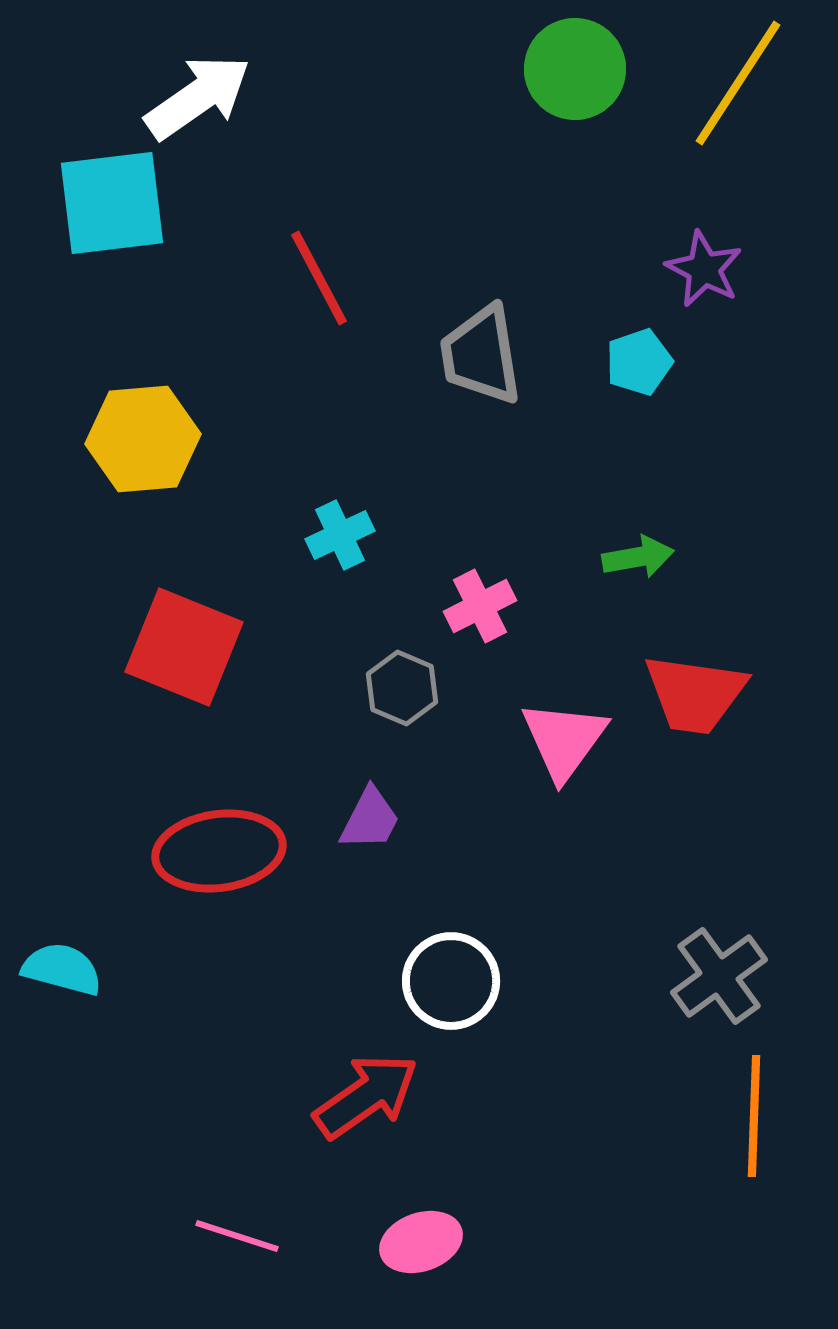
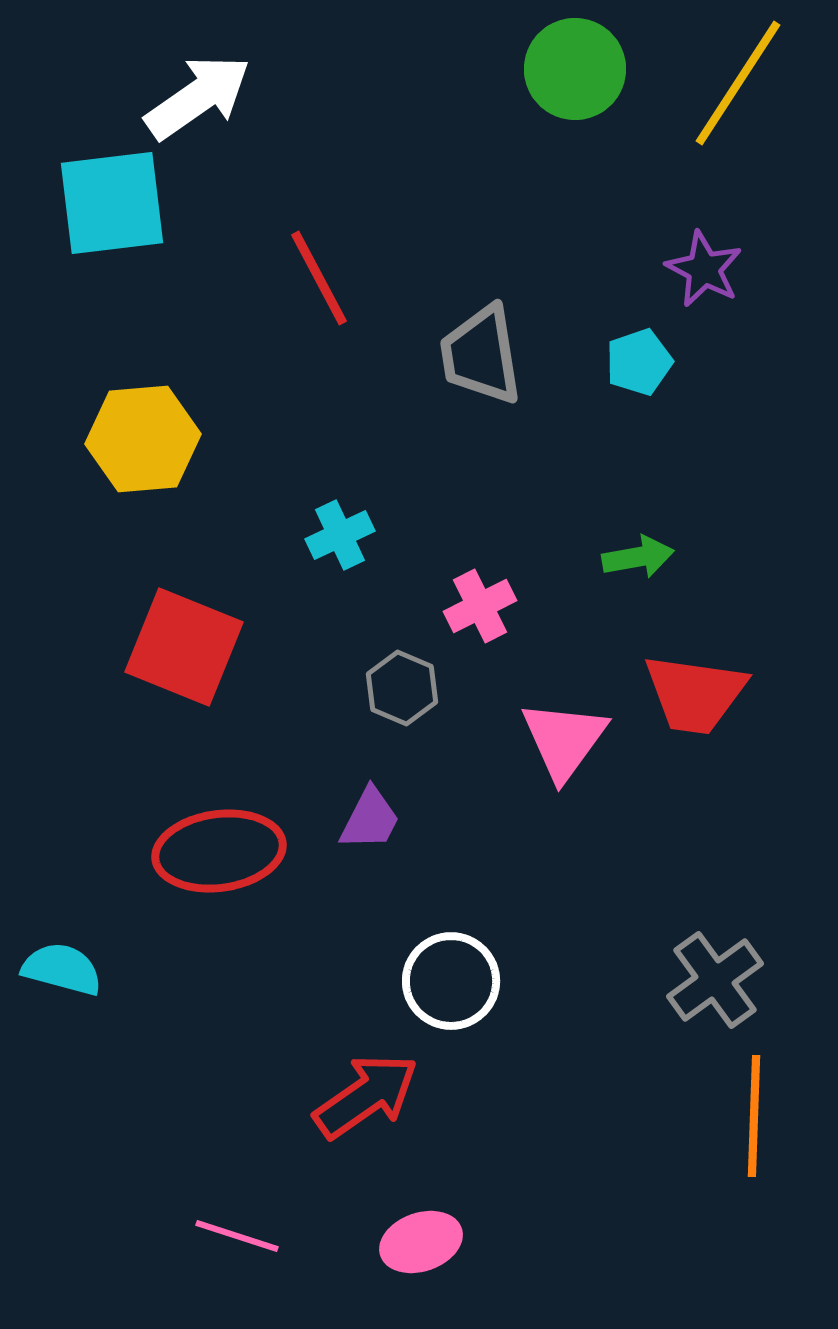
gray cross: moved 4 px left, 4 px down
